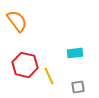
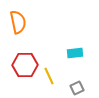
orange semicircle: moved 1 px right, 1 px down; rotated 25 degrees clockwise
red hexagon: rotated 15 degrees counterclockwise
gray square: moved 1 px left, 1 px down; rotated 16 degrees counterclockwise
